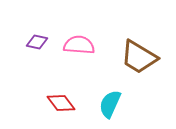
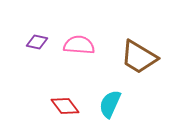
red diamond: moved 4 px right, 3 px down
